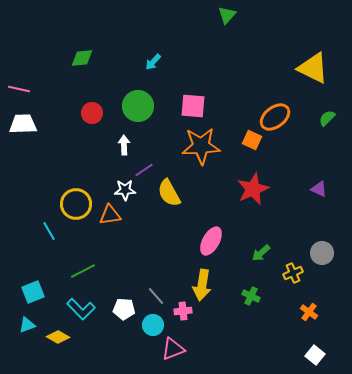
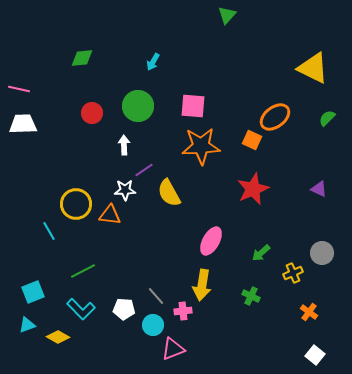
cyan arrow: rotated 12 degrees counterclockwise
orange triangle: rotated 15 degrees clockwise
